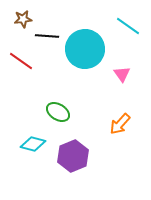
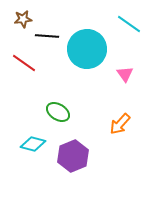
cyan line: moved 1 px right, 2 px up
cyan circle: moved 2 px right
red line: moved 3 px right, 2 px down
pink triangle: moved 3 px right
